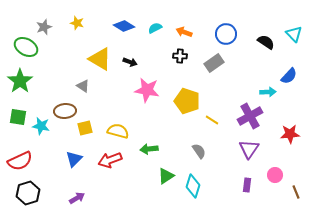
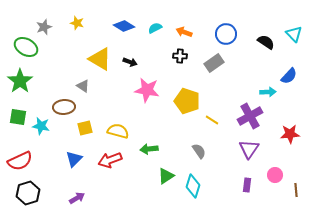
brown ellipse: moved 1 px left, 4 px up
brown line: moved 2 px up; rotated 16 degrees clockwise
